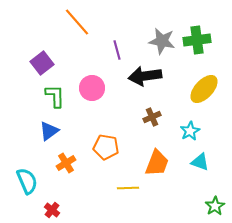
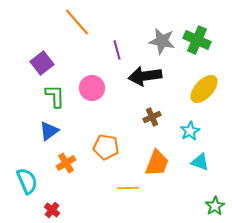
green cross: rotated 32 degrees clockwise
